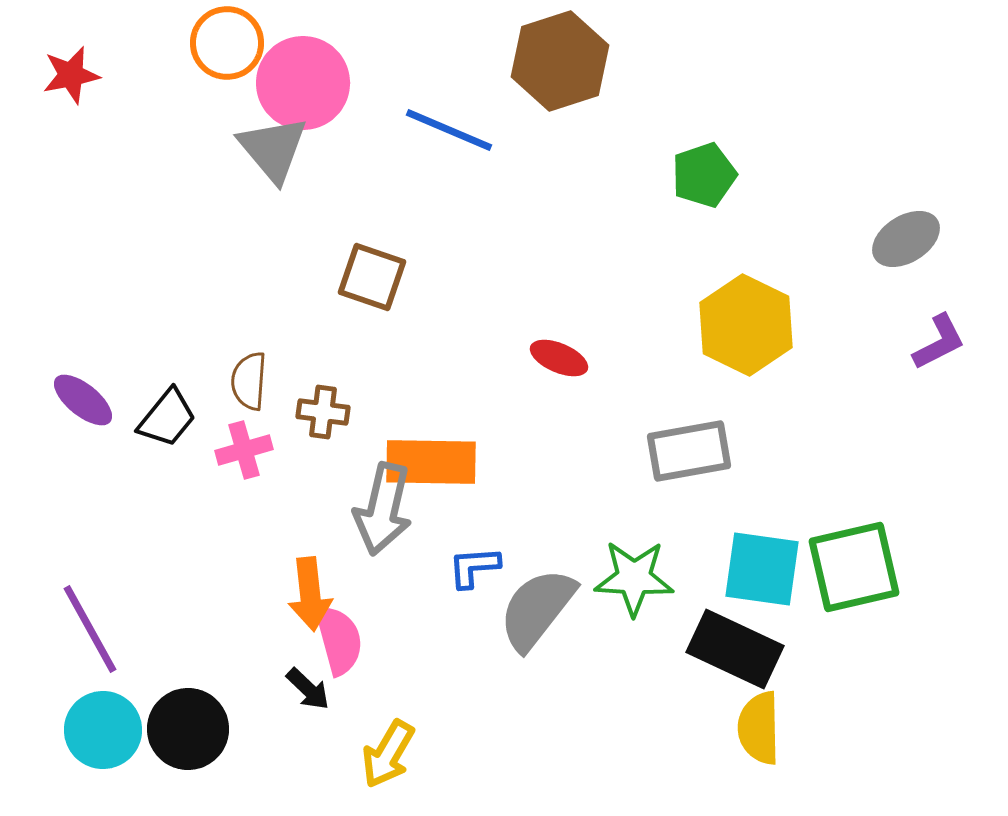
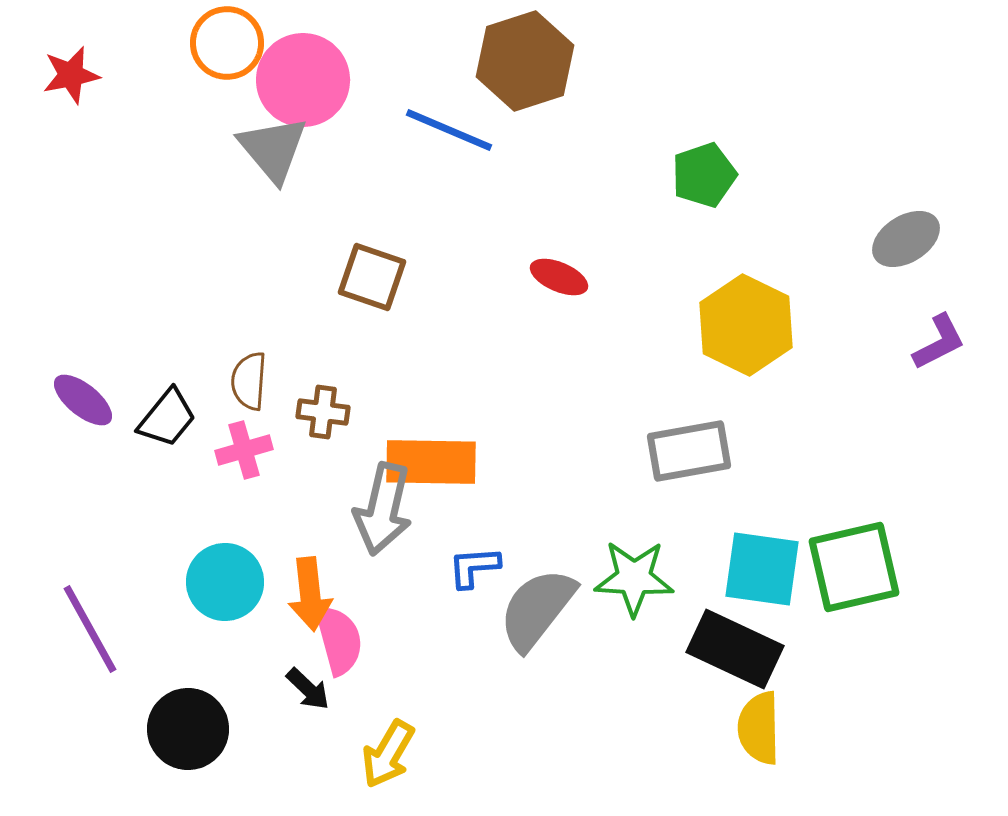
brown hexagon: moved 35 px left
pink circle: moved 3 px up
red ellipse: moved 81 px up
cyan circle: moved 122 px right, 148 px up
